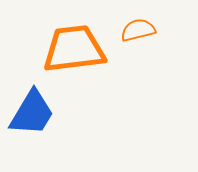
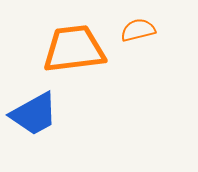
blue trapezoid: moved 2 px right, 1 px down; rotated 30 degrees clockwise
